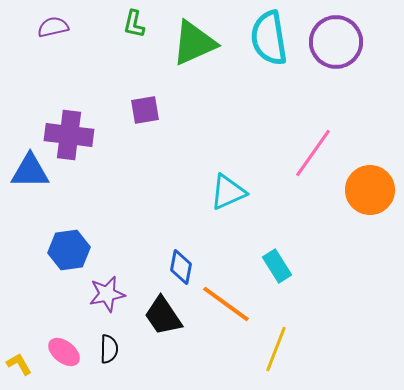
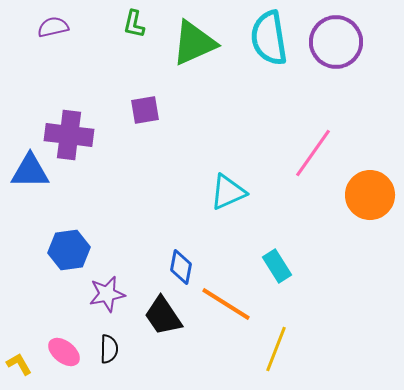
orange circle: moved 5 px down
orange line: rotated 4 degrees counterclockwise
